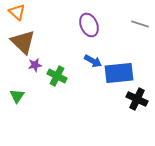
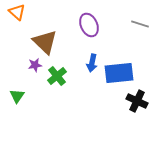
brown triangle: moved 22 px right
blue arrow: moved 1 px left, 2 px down; rotated 72 degrees clockwise
green cross: rotated 24 degrees clockwise
black cross: moved 2 px down
